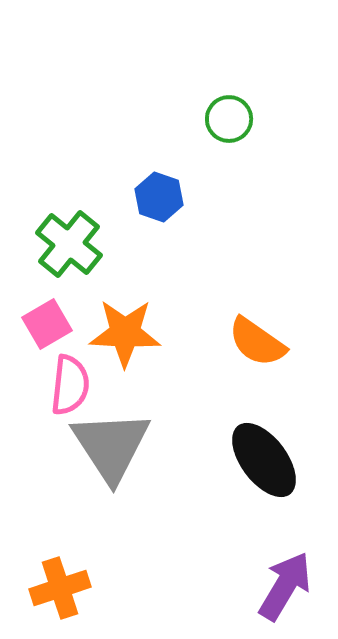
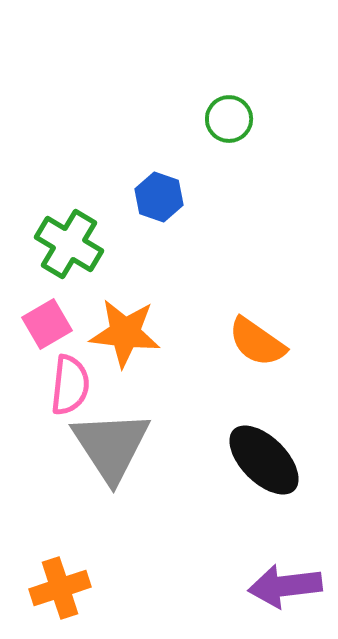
green cross: rotated 8 degrees counterclockwise
orange star: rotated 4 degrees clockwise
black ellipse: rotated 8 degrees counterclockwise
purple arrow: rotated 128 degrees counterclockwise
